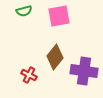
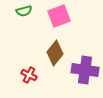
pink square: rotated 10 degrees counterclockwise
brown diamond: moved 4 px up
purple cross: moved 1 px right, 1 px up
